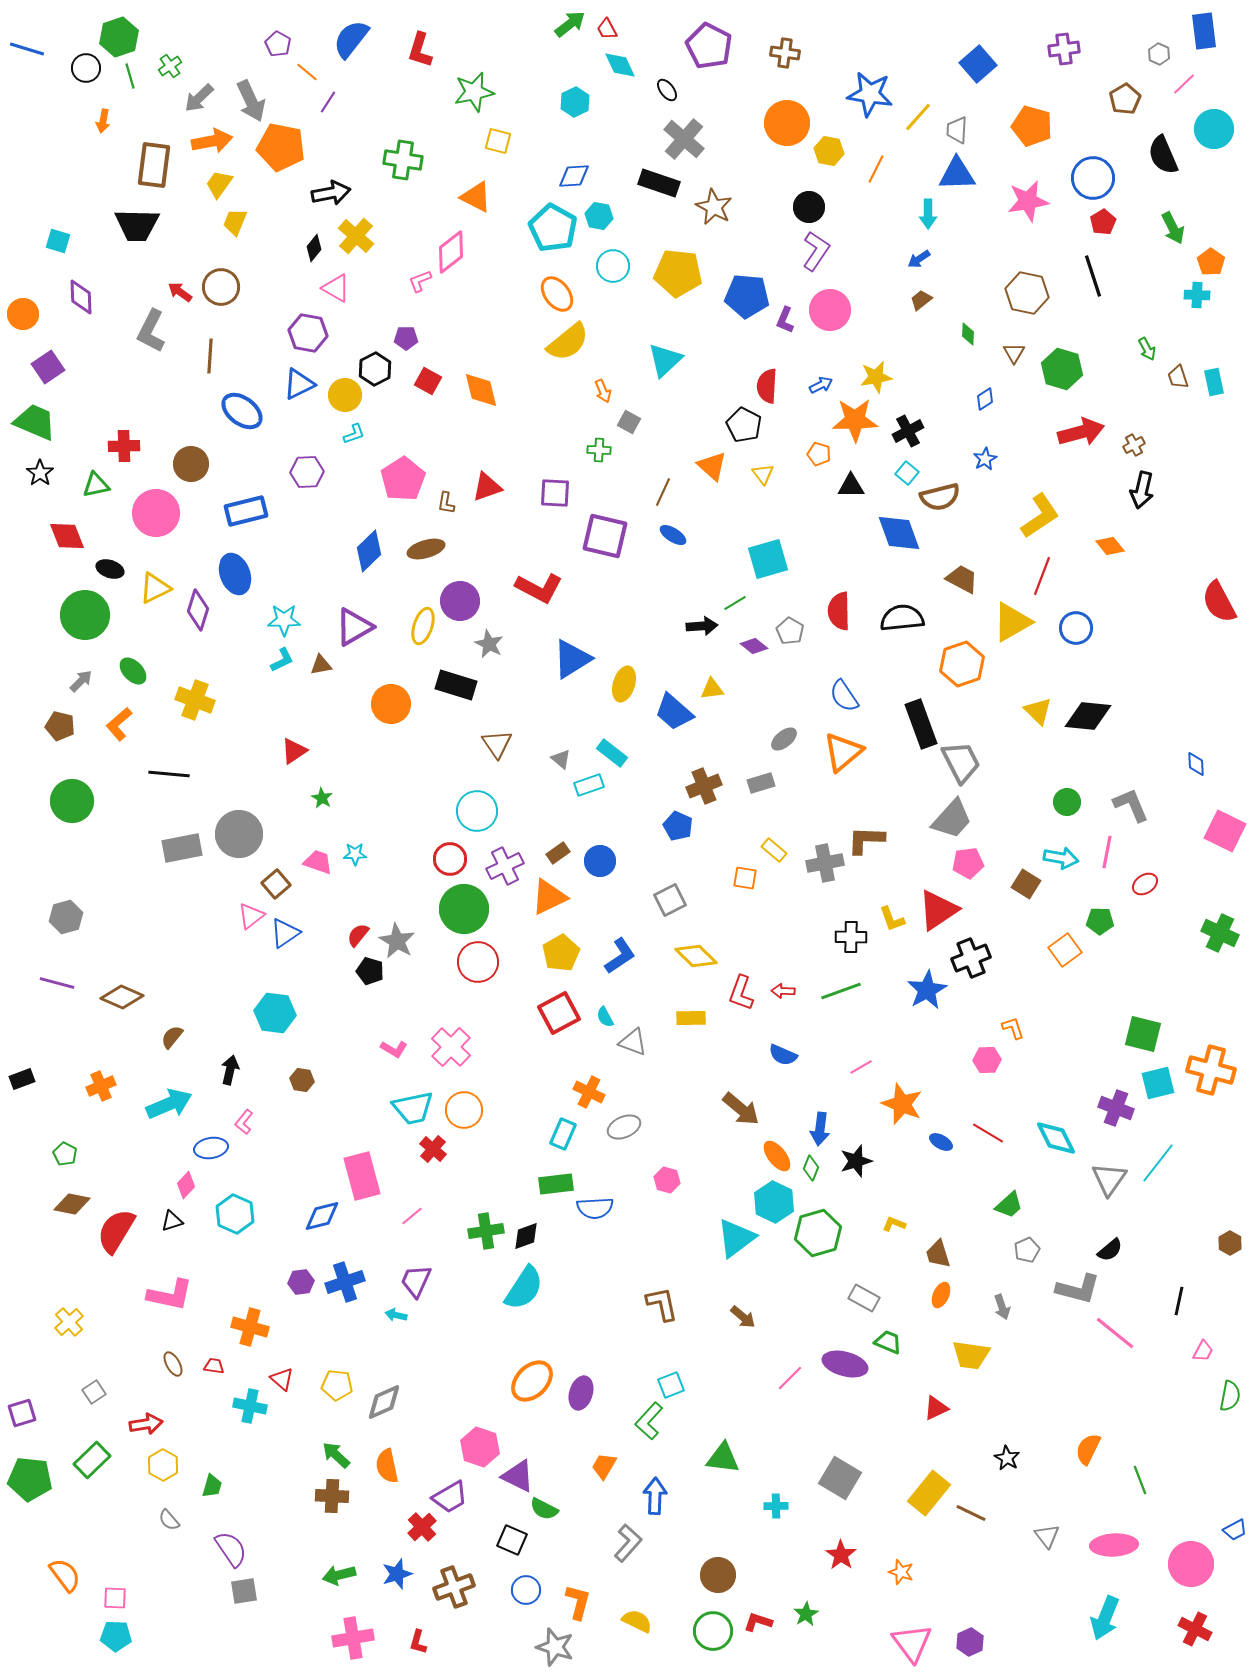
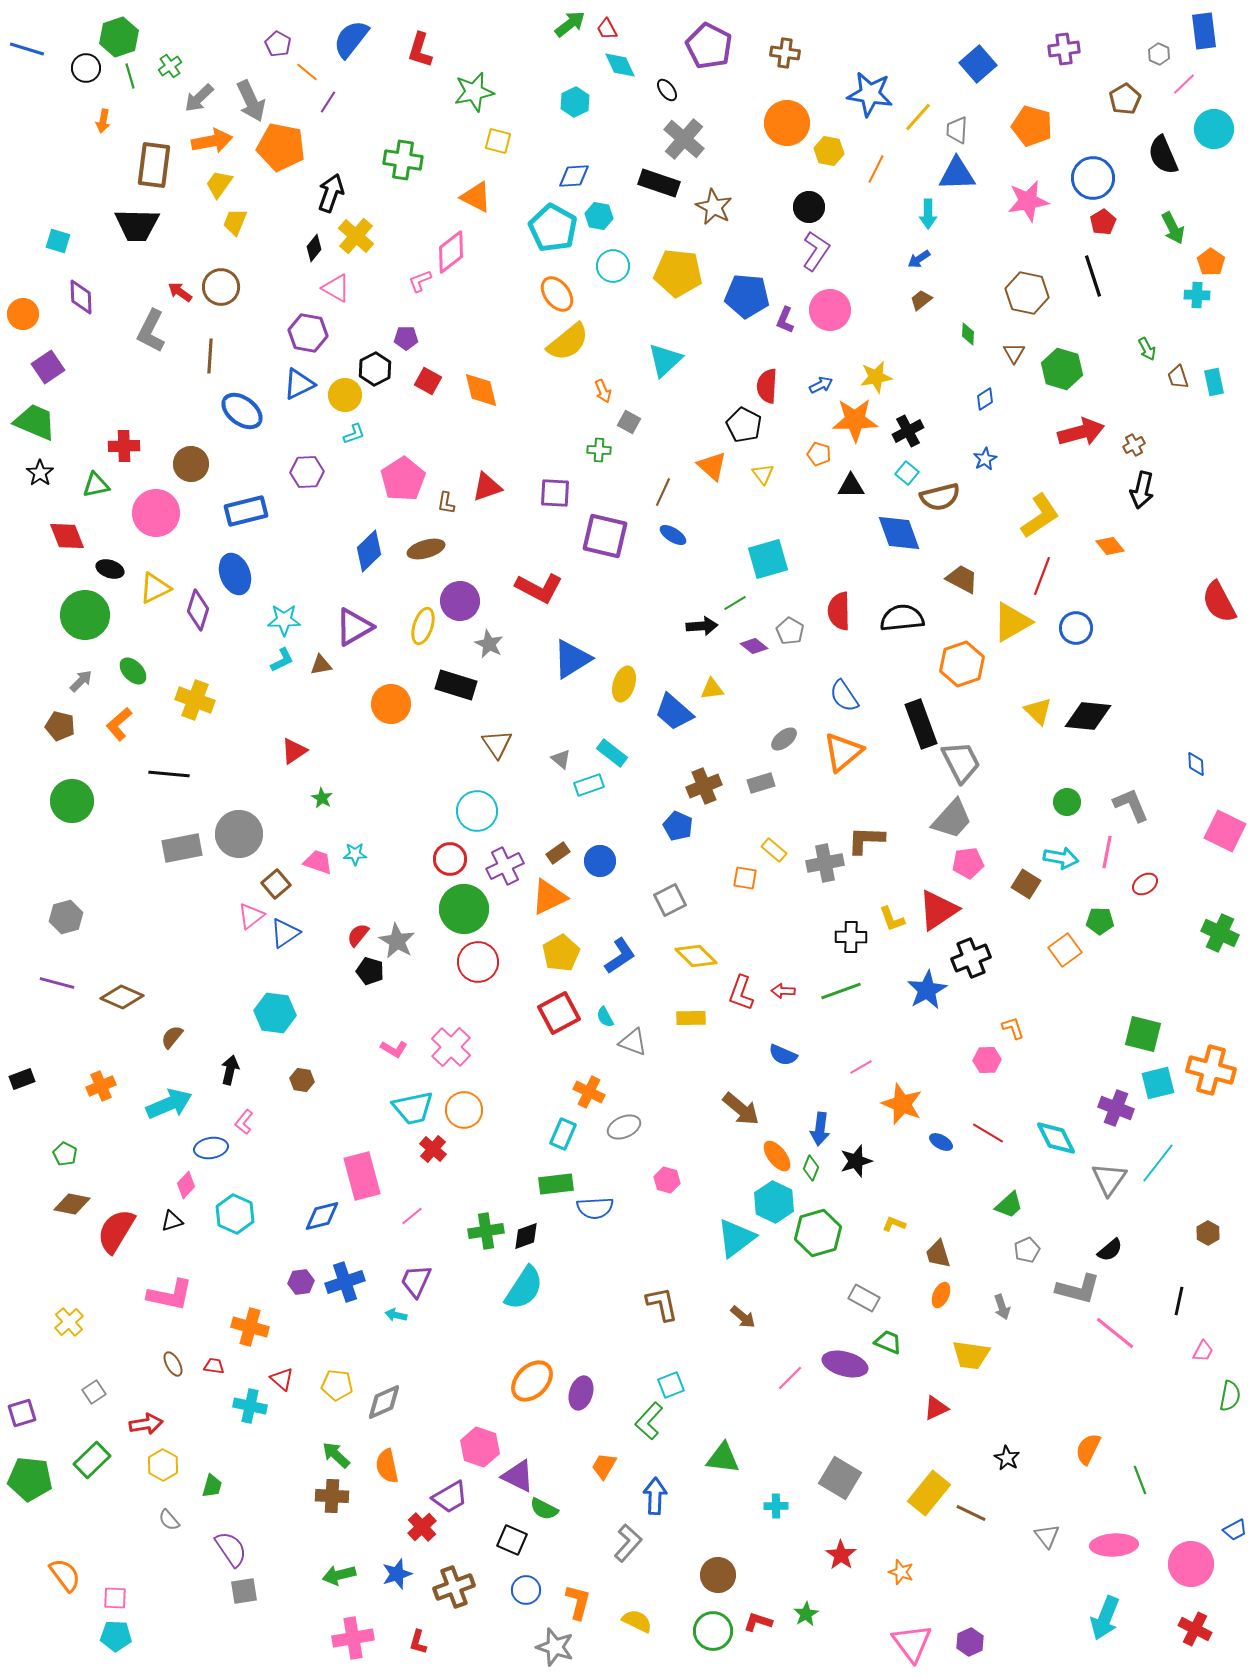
black arrow at (331, 193): rotated 60 degrees counterclockwise
brown hexagon at (1230, 1243): moved 22 px left, 10 px up
